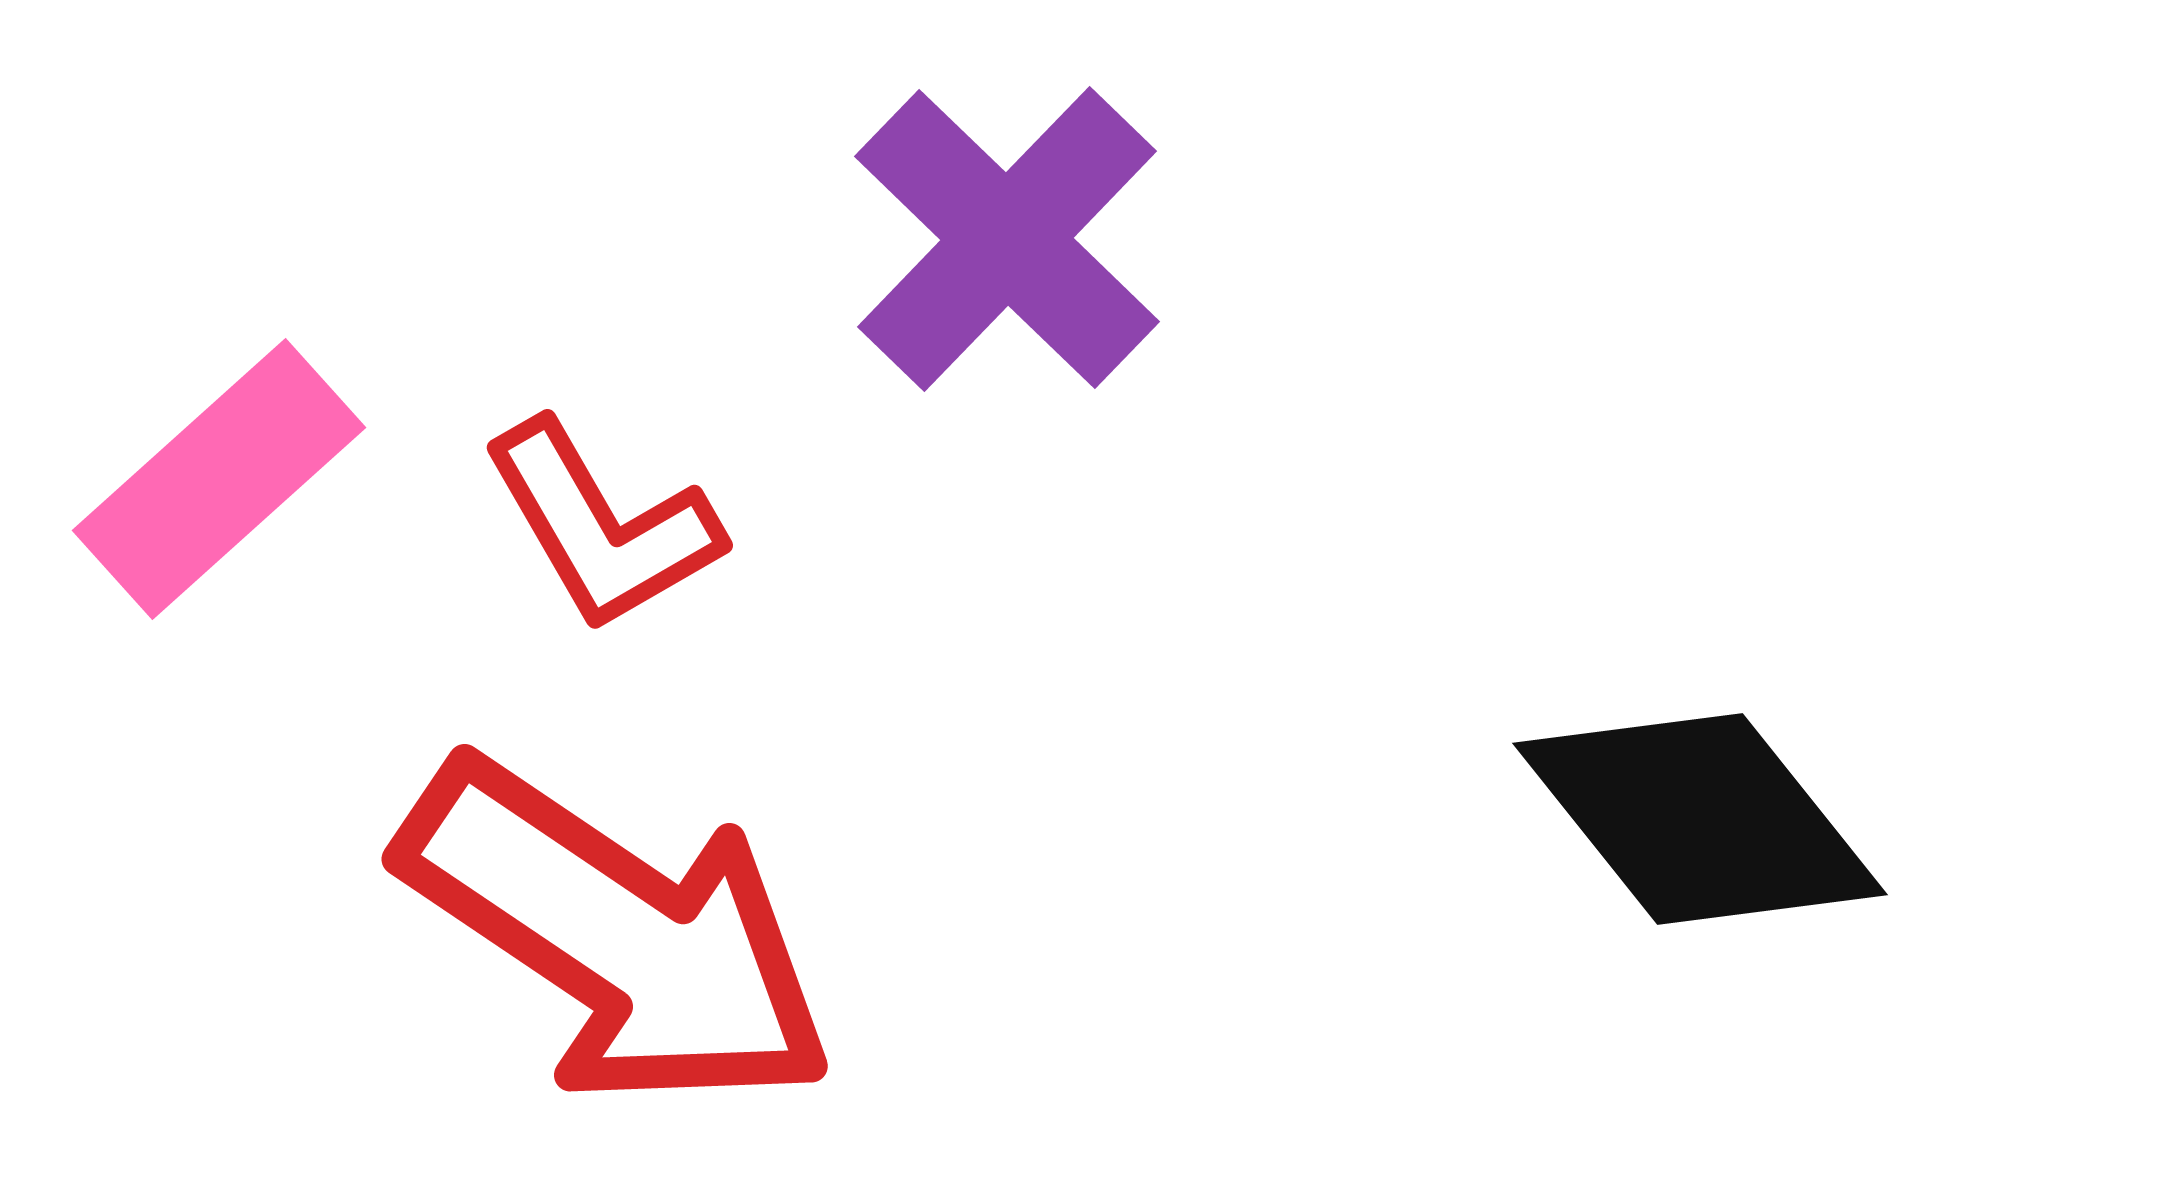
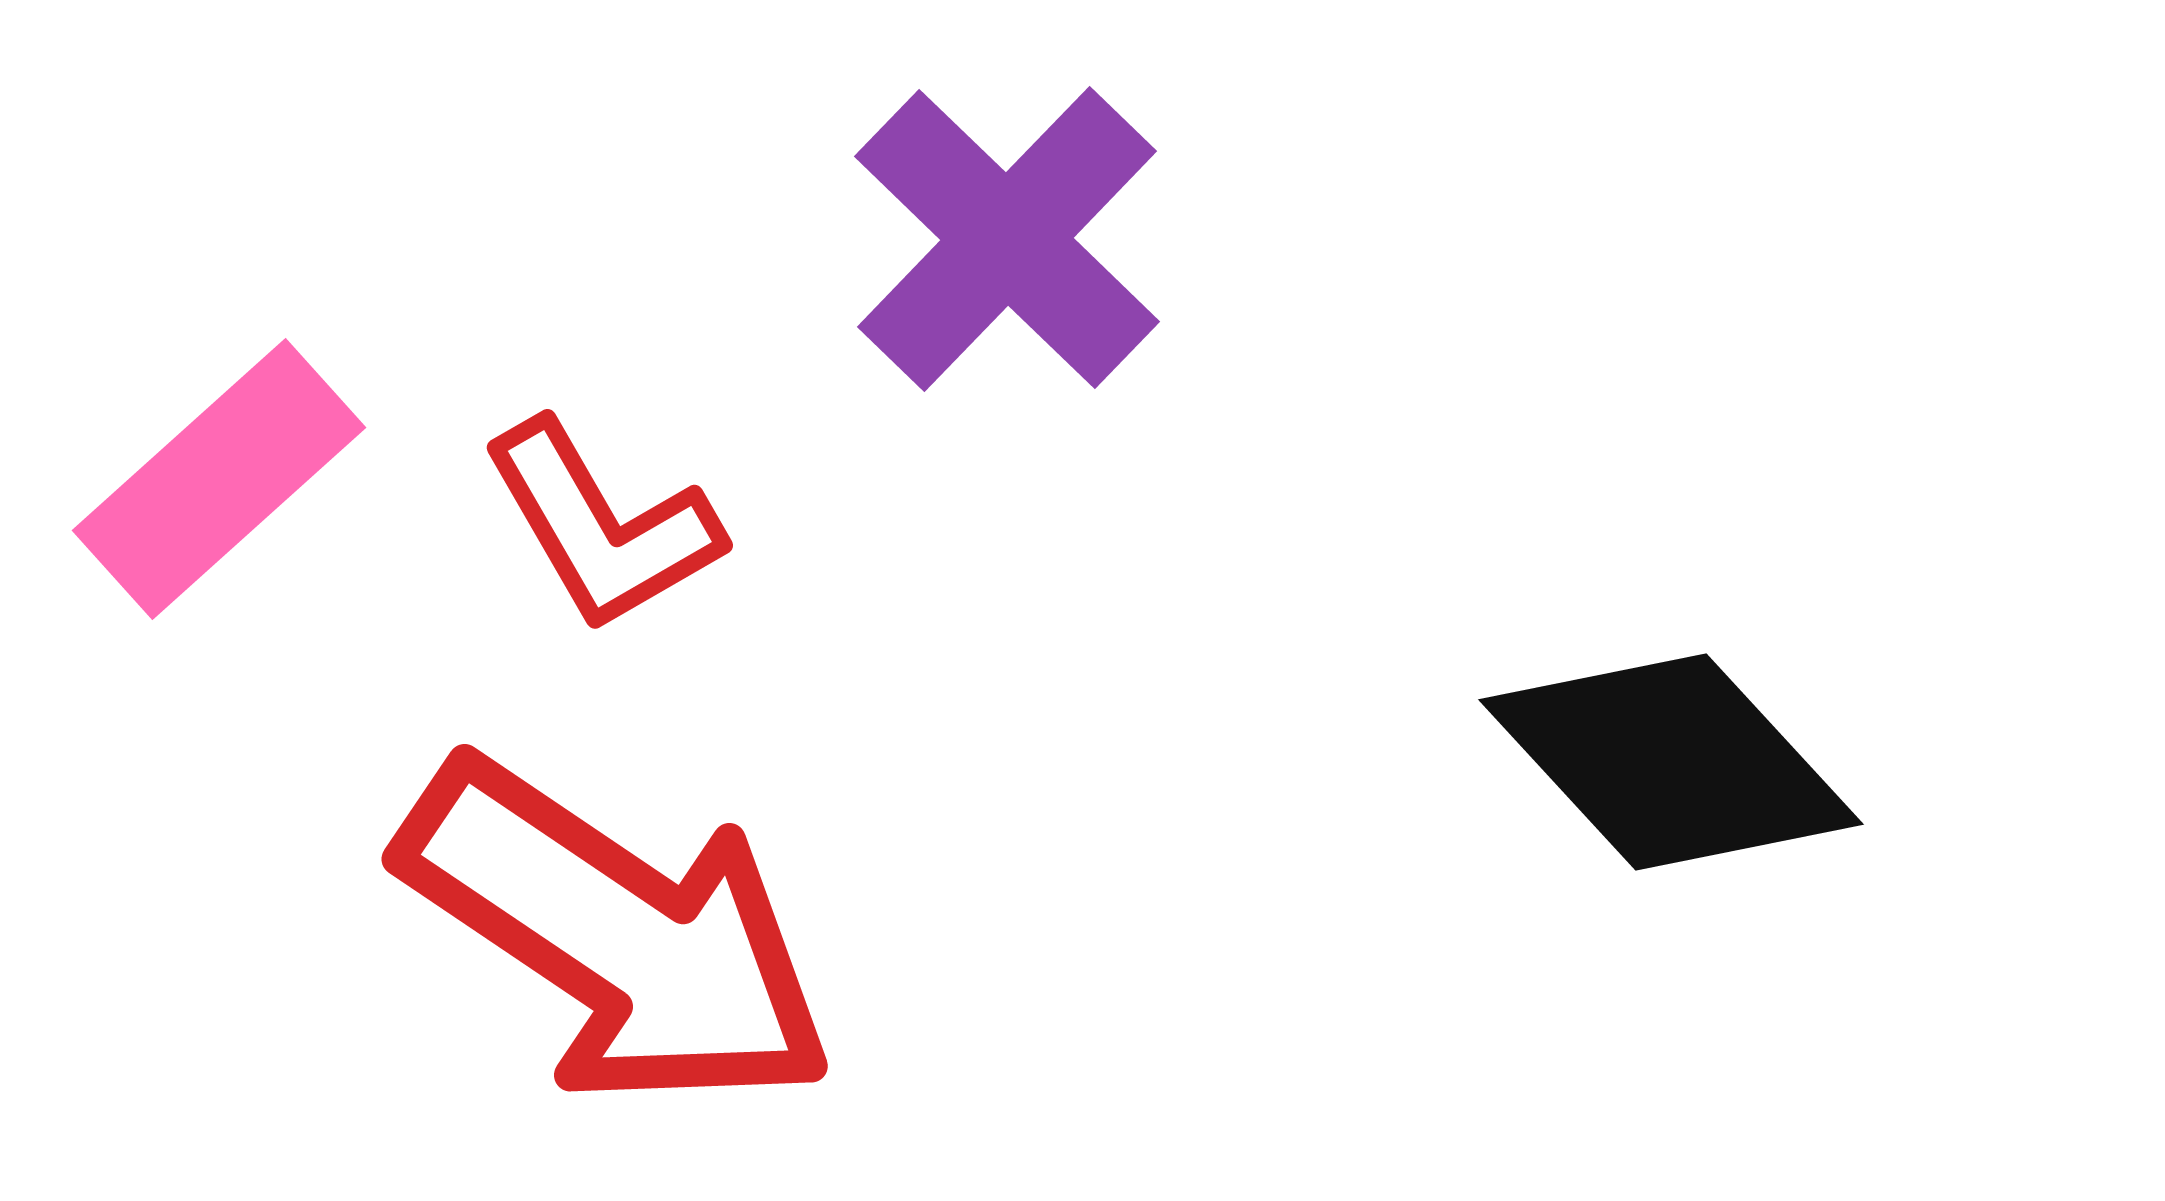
black diamond: moved 29 px left, 57 px up; rotated 4 degrees counterclockwise
